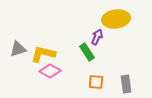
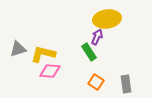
yellow ellipse: moved 9 px left
green rectangle: moved 2 px right
pink diamond: rotated 25 degrees counterclockwise
orange square: rotated 28 degrees clockwise
